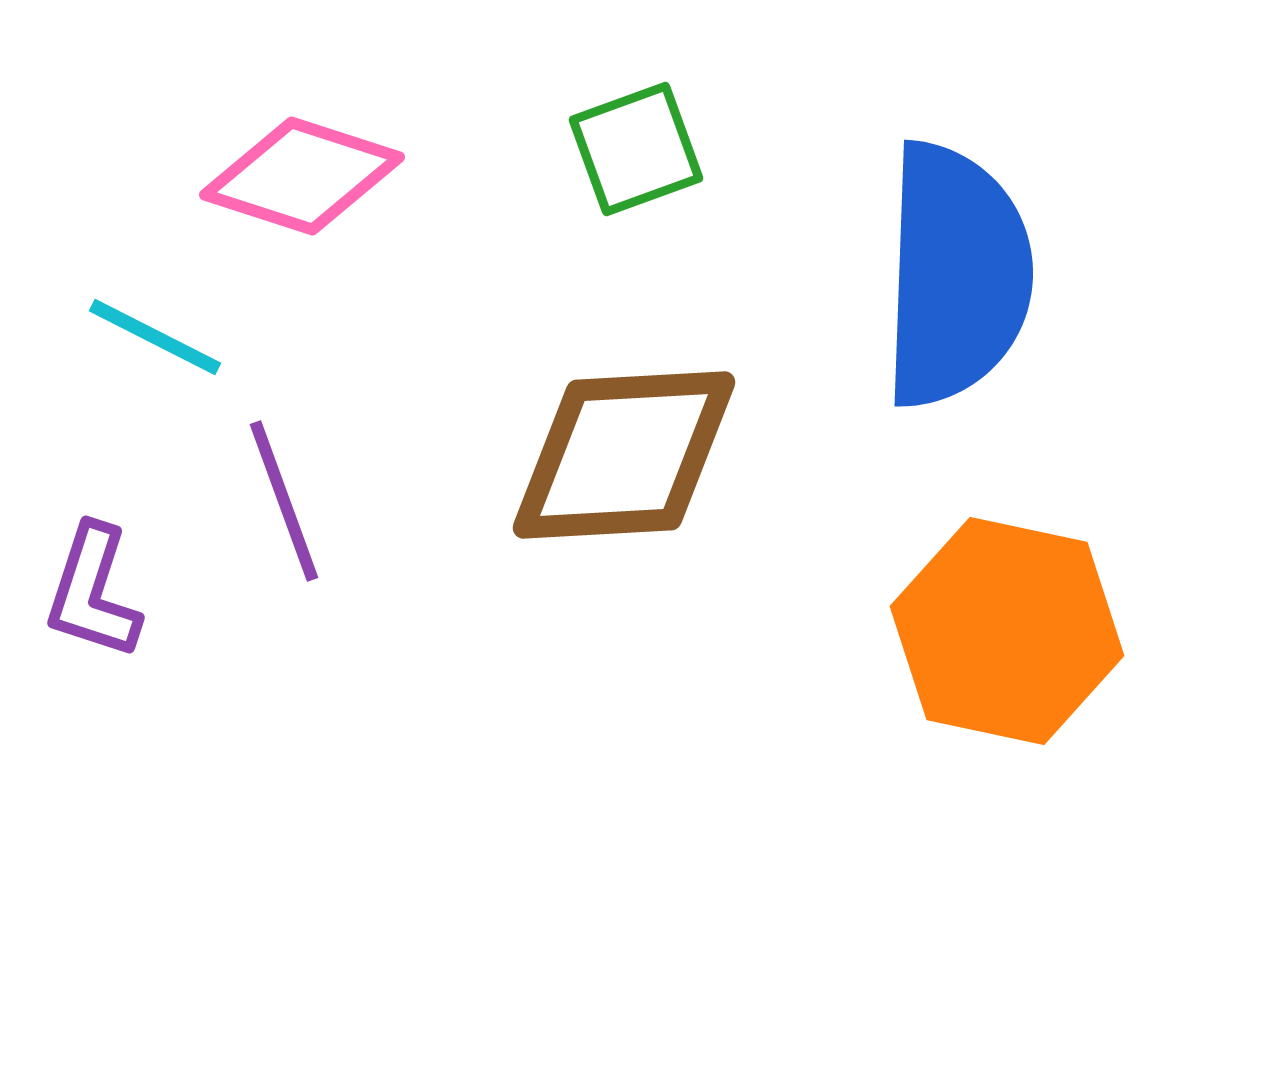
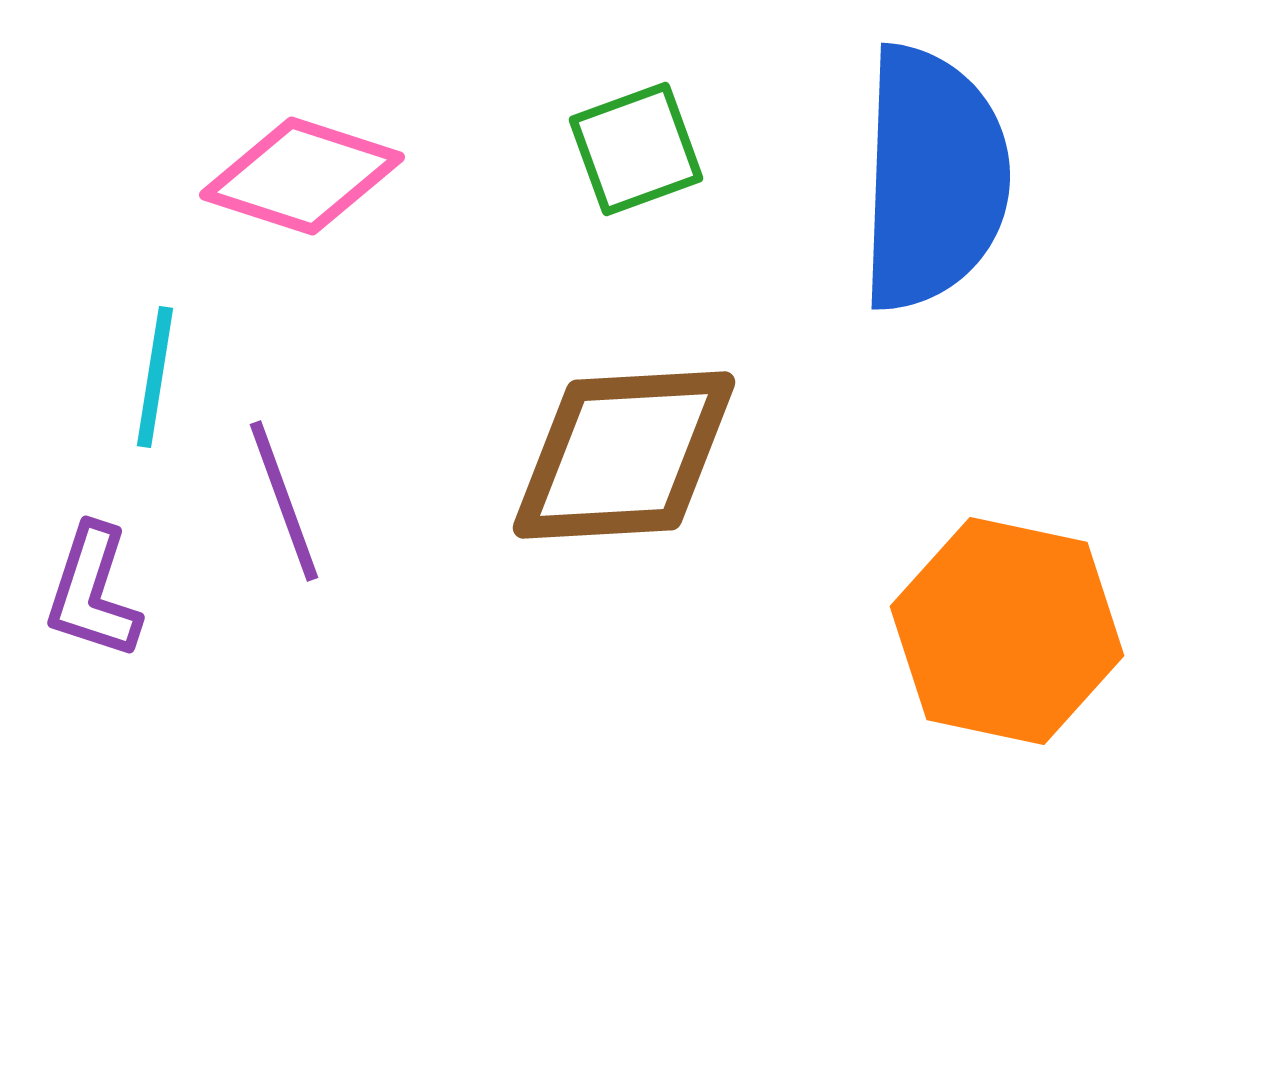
blue semicircle: moved 23 px left, 97 px up
cyan line: moved 40 px down; rotated 72 degrees clockwise
